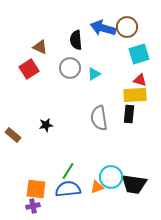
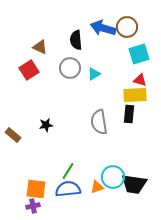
red square: moved 1 px down
gray semicircle: moved 4 px down
cyan circle: moved 2 px right
